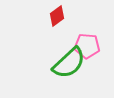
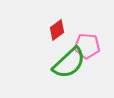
red diamond: moved 14 px down
